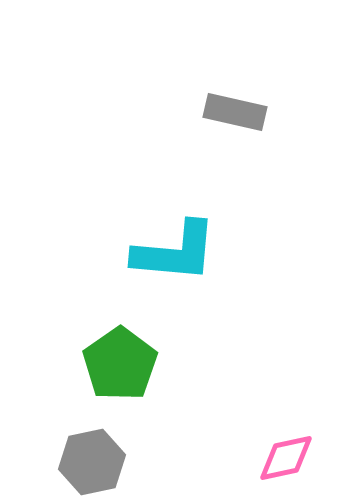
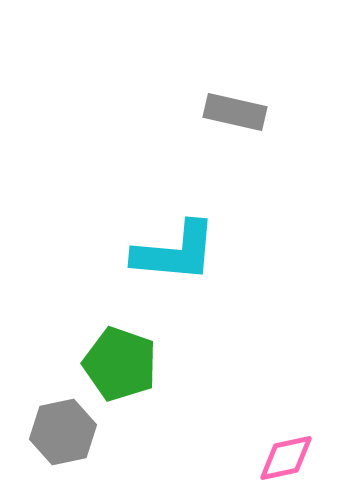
green pentagon: rotated 18 degrees counterclockwise
gray hexagon: moved 29 px left, 30 px up
